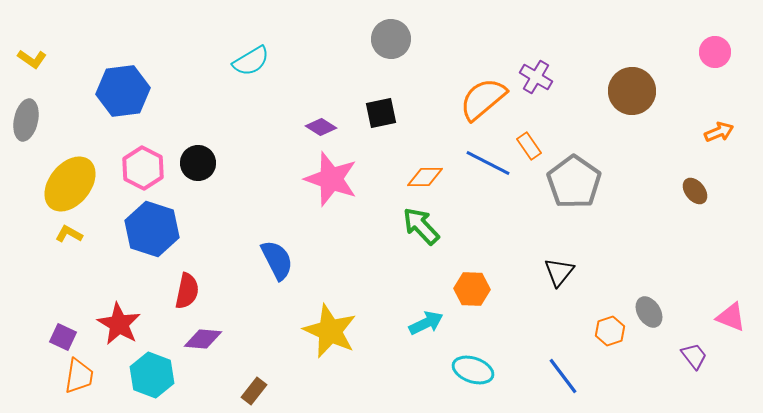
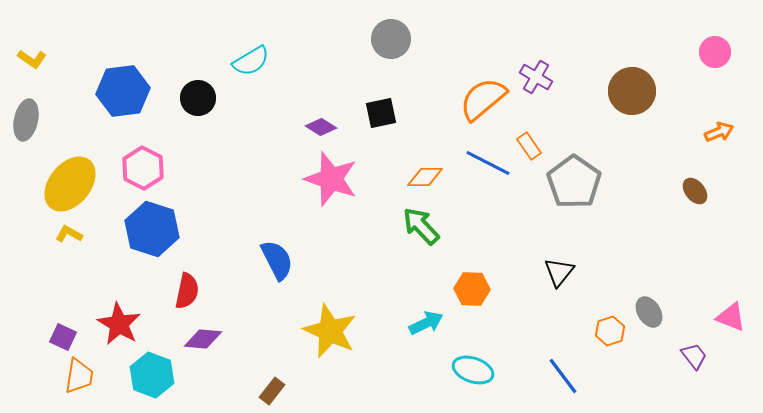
black circle at (198, 163): moved 65 px up
brown rectangle at (254, 391): moved 18 px right
